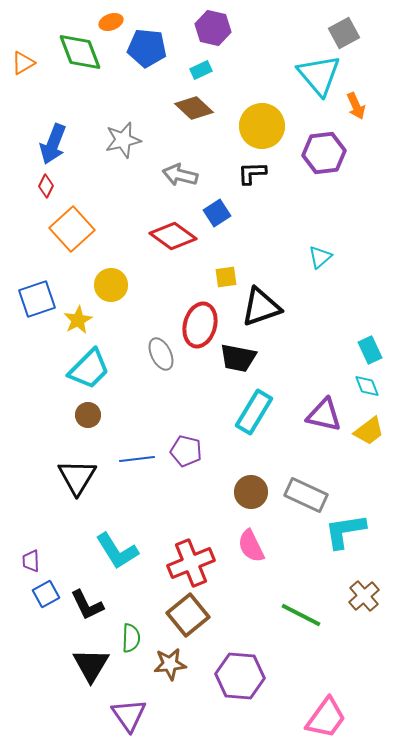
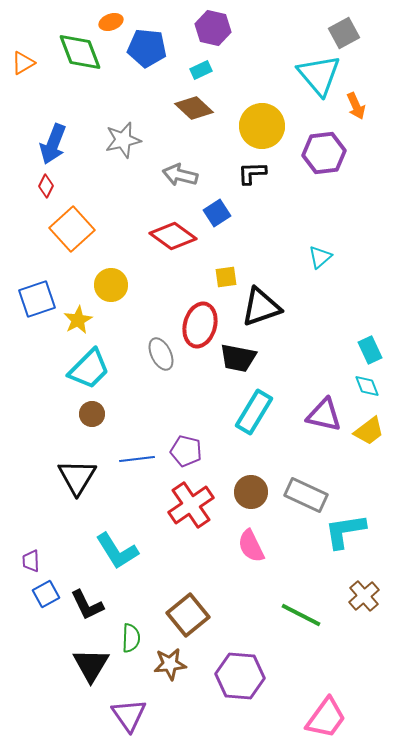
brown circle at (88, 415): moved 4 px right, 1 px up
red cross at (191, 563): moved 58 px up; rotated 12 degrees counterclockwise
